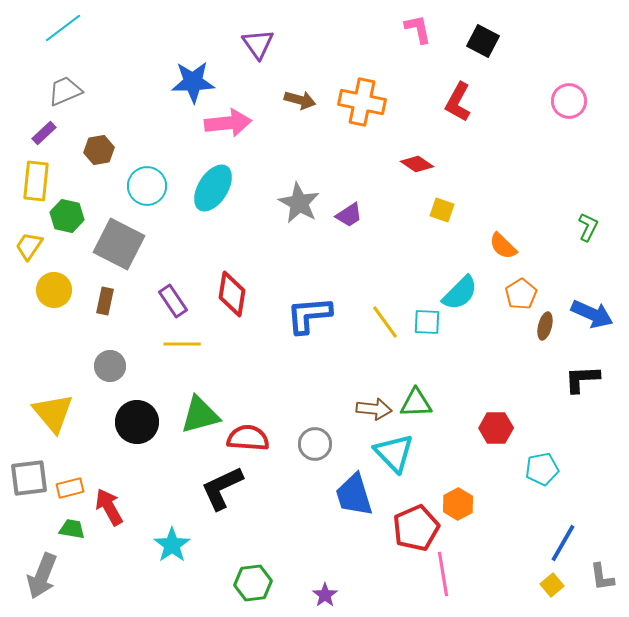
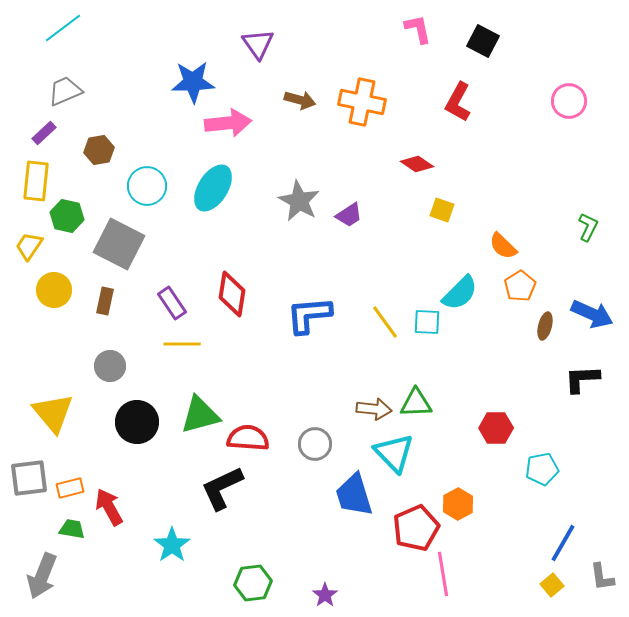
gray star at (299, 203): moved 2 px up
orange pentagon at (521, 294): moved 1 px left, 8 px up
purple rectangle at (173, 301): moved 1 px left, 2 px down
